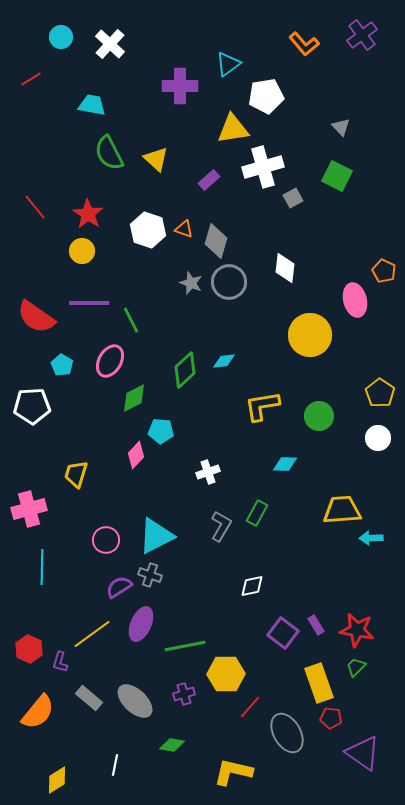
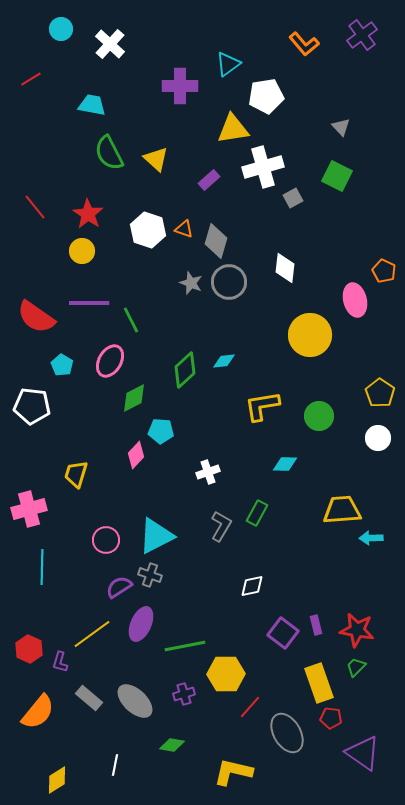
cyan circle at (61, 37): moved 8 px up
white pentagon at (32, 406): rotated 9 degrees clockwise
purple rectangle at (316, 625): rotated 18 degrees clockwise
